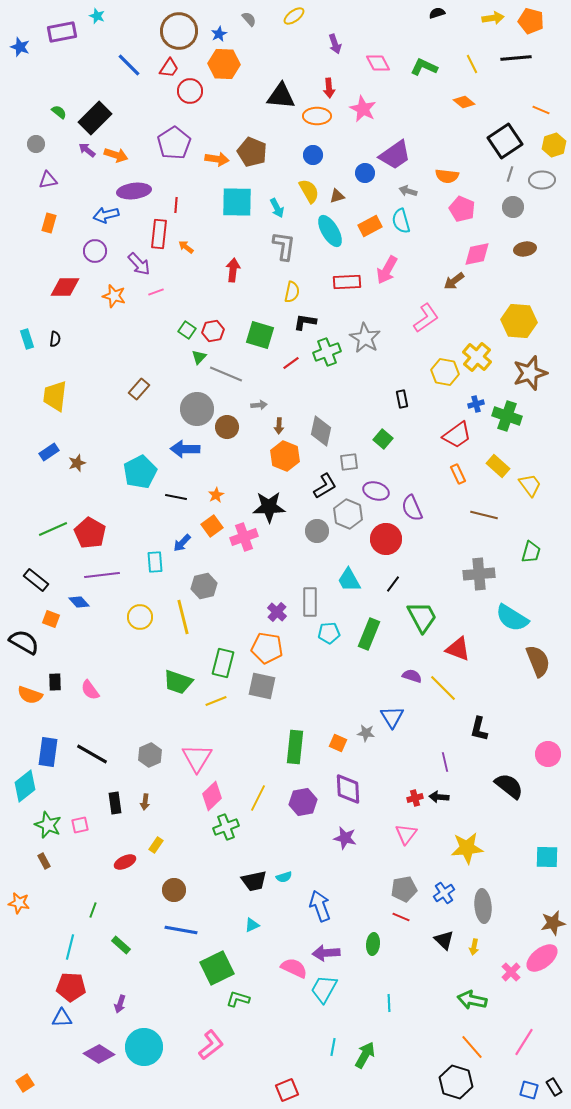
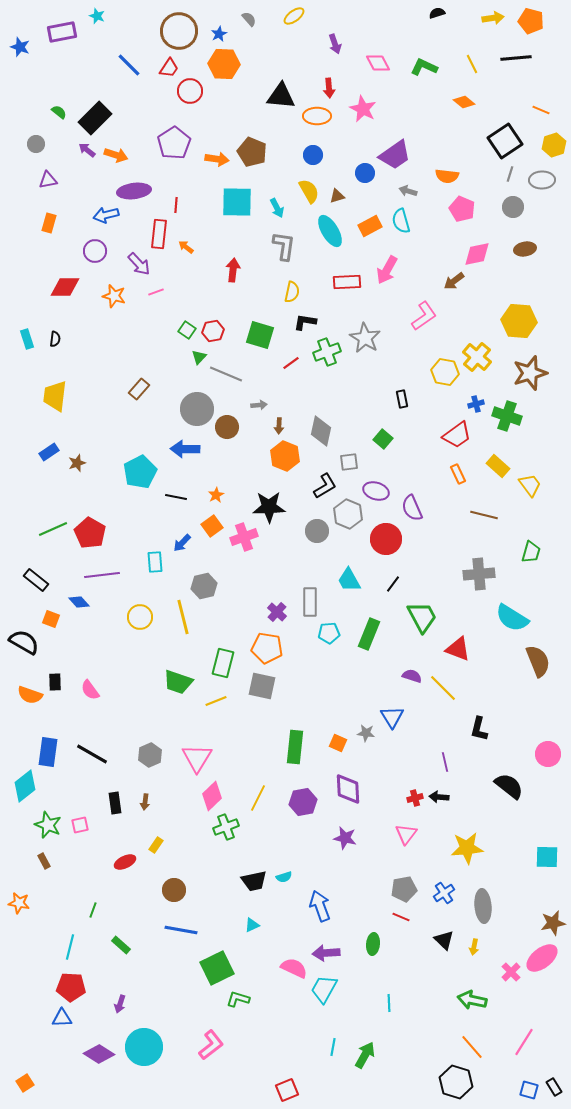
pink L-shape at (426, 318): moved 2 px left, 2 px up
